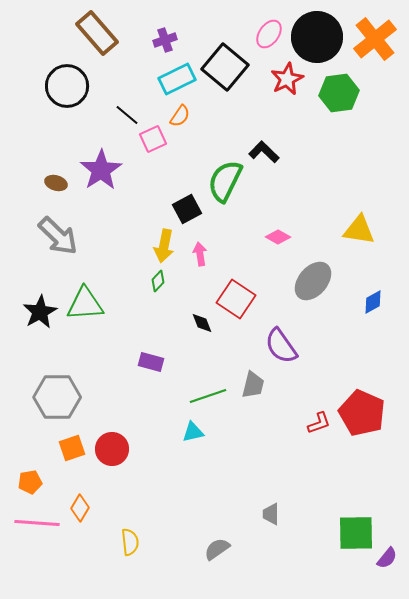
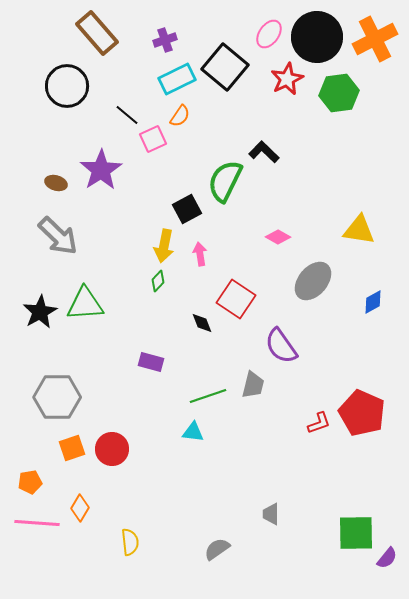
orange cross at (375, 39): rotated 12 degrees clockwise
cyan triangle at (193, 432): rotated 20 degrees clockwise
